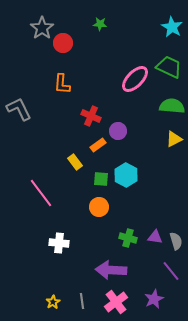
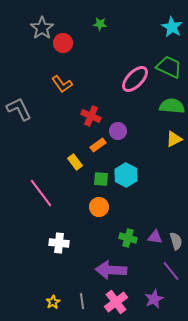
orange L-shape: rotated 40 degrees counterclockwise
